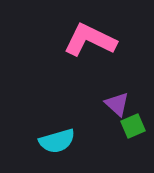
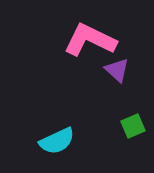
purple triangle: moved 34 px up
cyan semicircle: rotated 9 degrees counterclockwise
